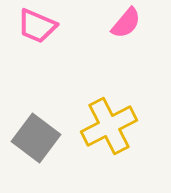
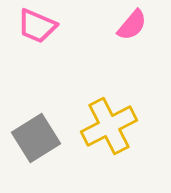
pink semicircle: moved 6 px right, 2 px down
gray square: rotated 21 degrees clockwise
